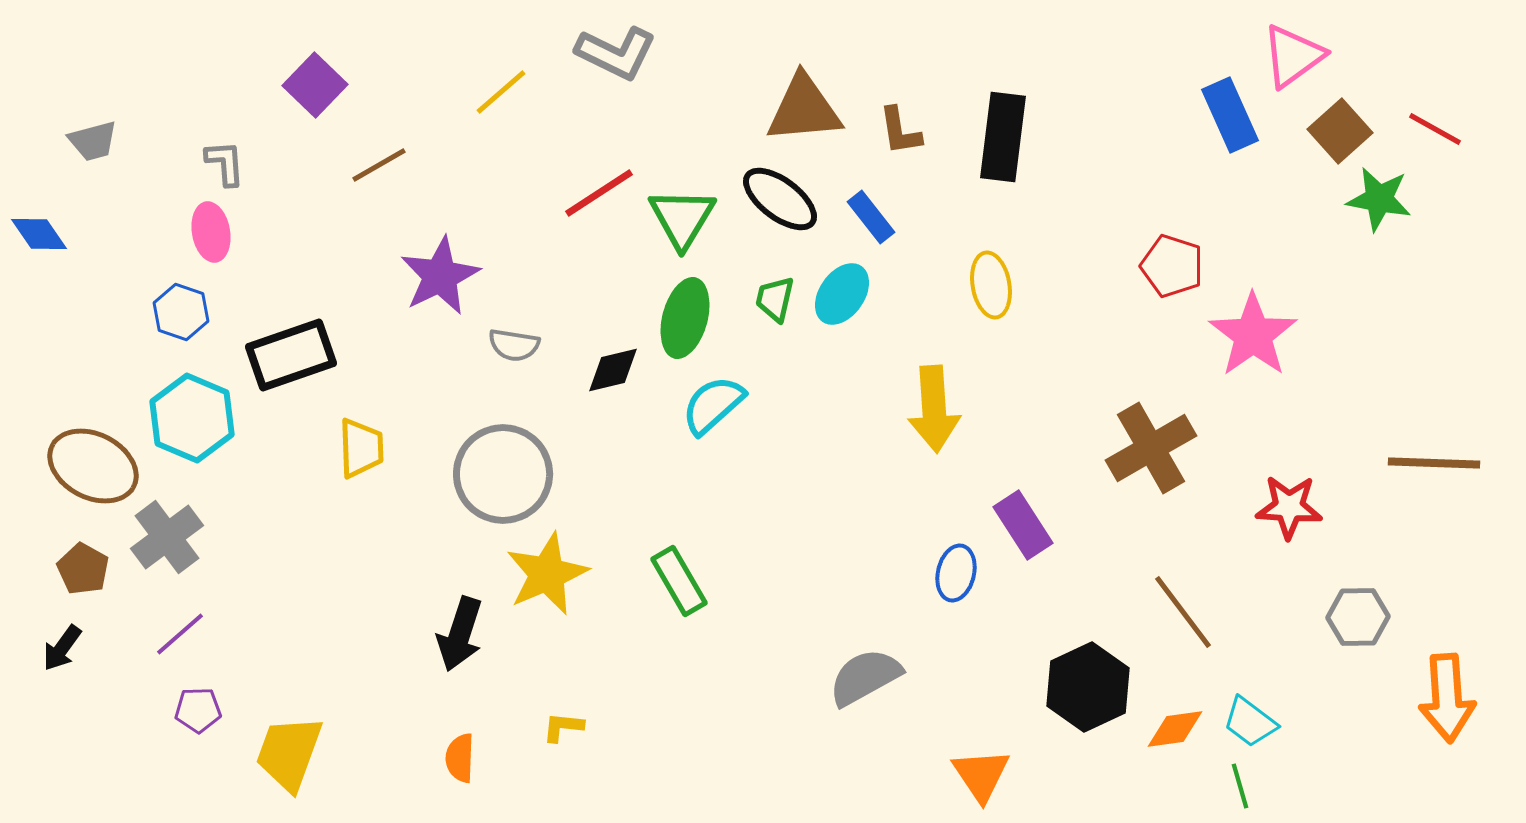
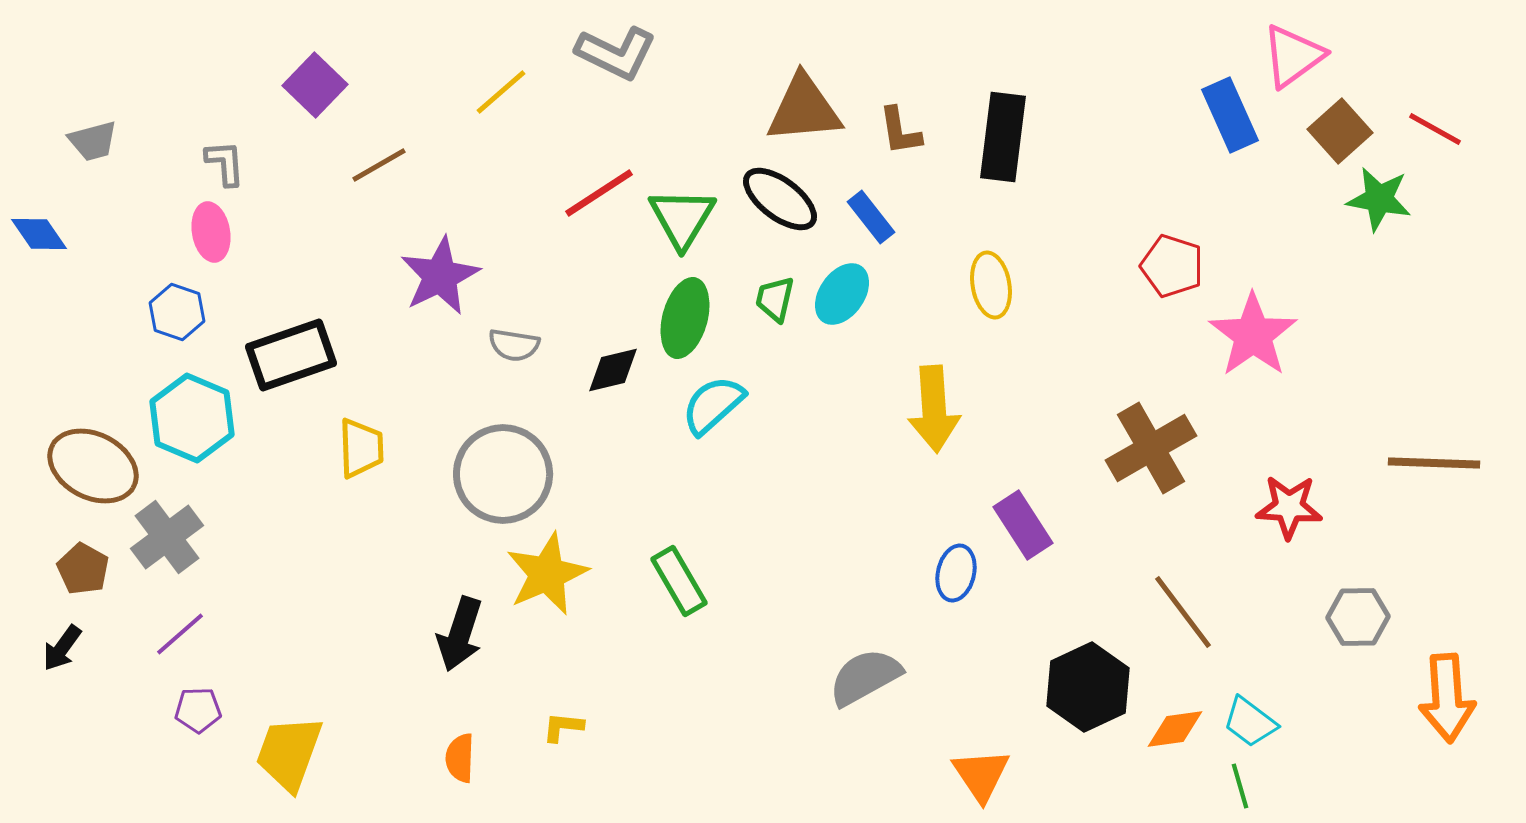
blue hexagon at (181, 312): moved 4 px left
